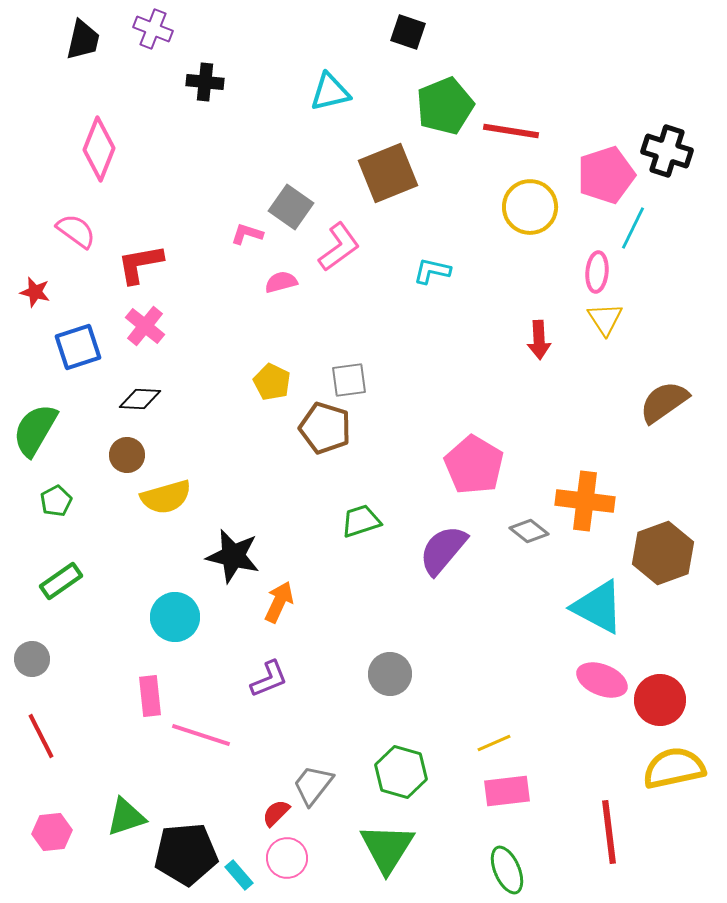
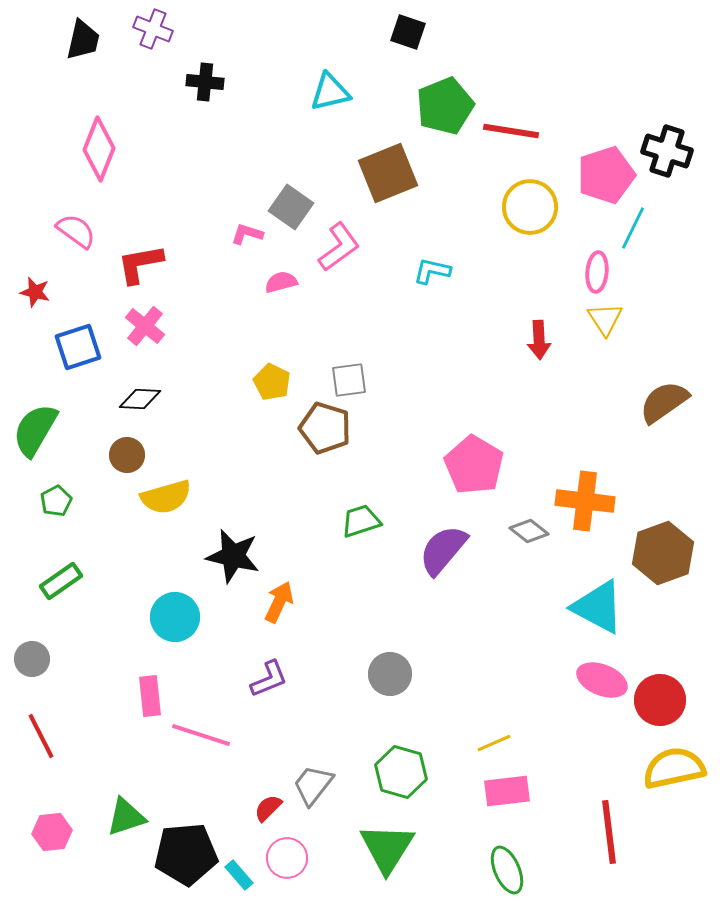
red semicircle at (276, 813): moved 8 px left, 5 px up
